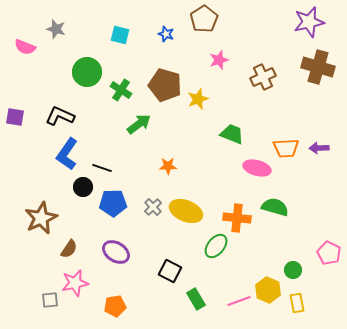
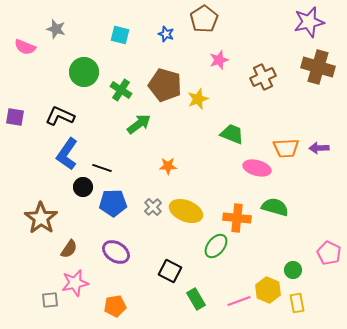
green circle at (87, 72): moved 3 px left
brown star at (41, 218): rotated 12 degrees counterclockwise
